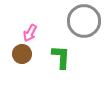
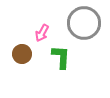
gray circle: moved 2 px down
pink arrow: moved 12 px right
